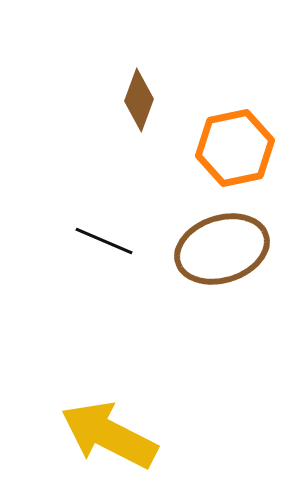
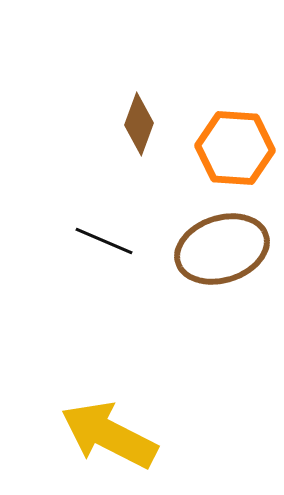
brown diamond: moved 24 px down
orange hexagon: rotated 16 degrees clockwise
